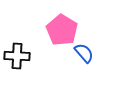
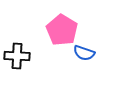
blue semicircle: rotated 150 degrees clockwise
